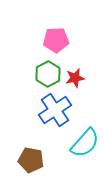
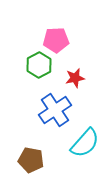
green hexagon: moved 9 px left, 9 px up
